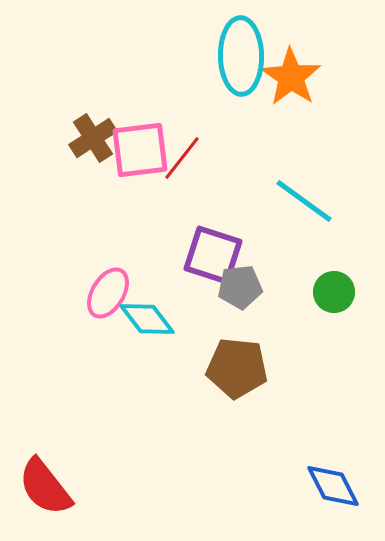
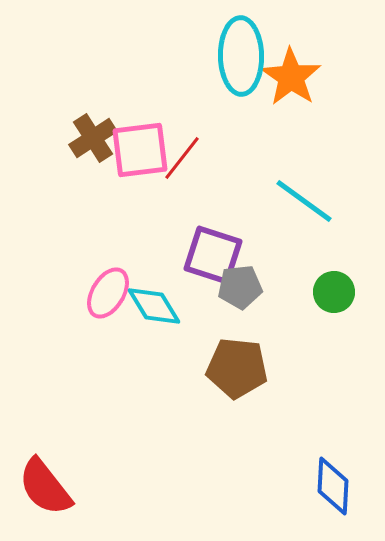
cyan diamond: moved 7 px right, 13 px up; rotated 6 degrees clockwise
blue diamond: rotated 30 degrees clockwise
